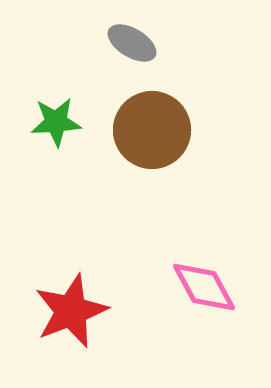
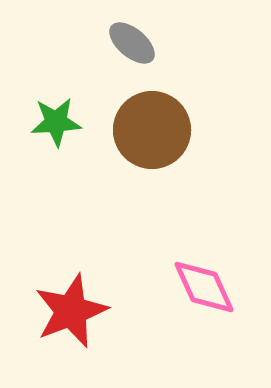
gray ellipse: rotated 9 degrees clockwise
pink diamond: rotated 4 degrees clockwise
